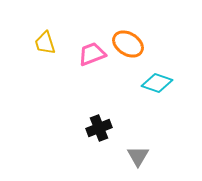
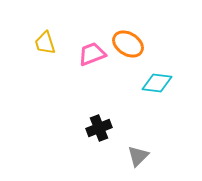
cyan diamond: rotated 12 degrees counterclockwise
gray triangle: rotated 15 degrees clockwise
